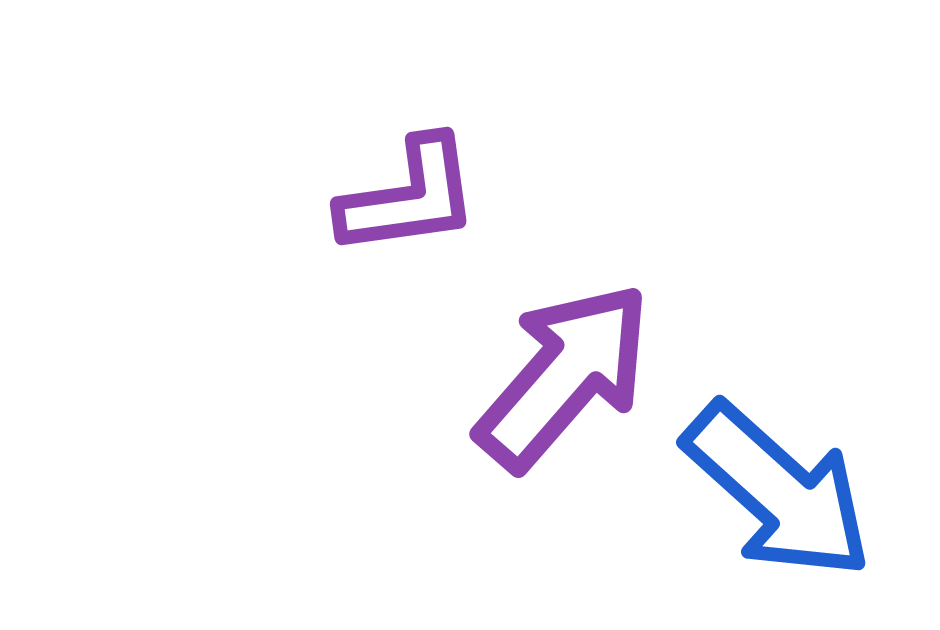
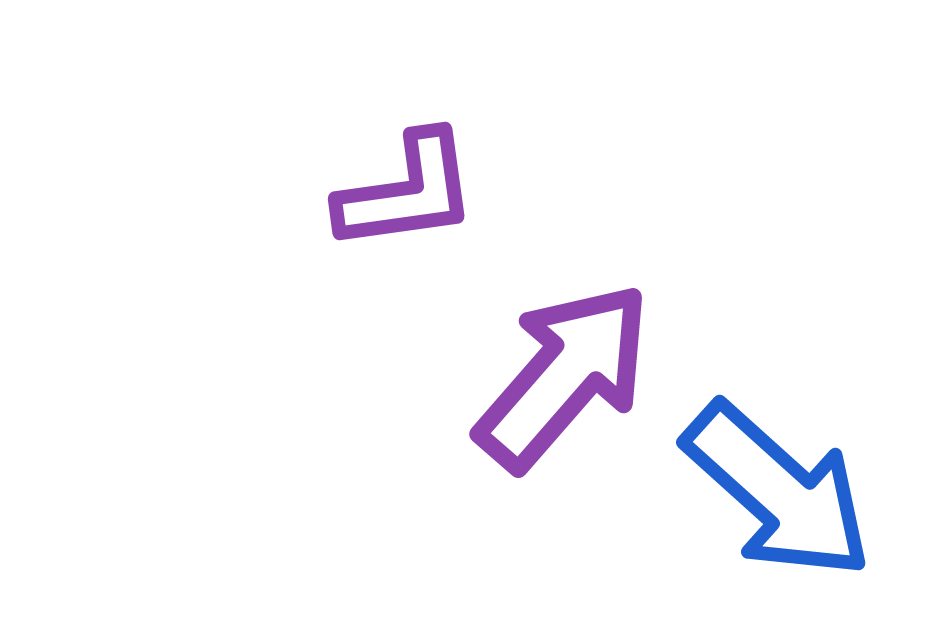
purple L-shape: moved 2 px left, 5 px up
